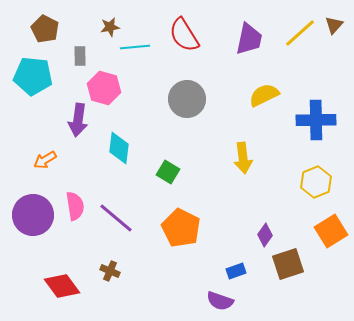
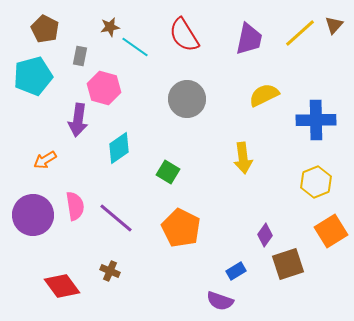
cyan line: rotated 40 degrees clockwise
gray rectangle: rotated 12 degrees clockwise
cyan pentagon: rotated 21 degrees counterclockwise
cyan diamond: rotated 48 degrees clockwise
blue rectangle: rotated 12 degrees counterclockwise
